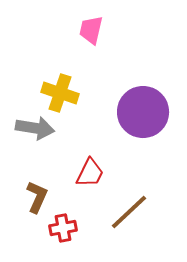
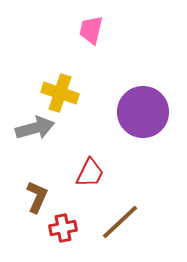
gray arrow: rotated 24 degrees counterclockwise
brown line: moved 9 px left, 10 px down
